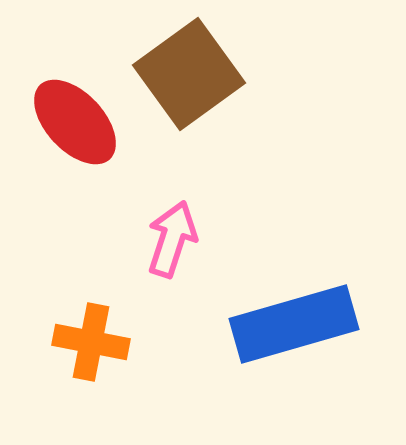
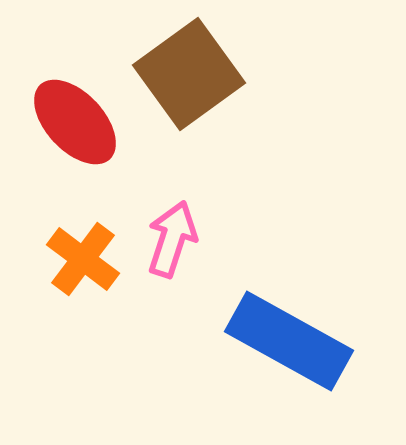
blue rectangle: moved 5 px left, 17 px down; rotated 45 degrees clockwise
orange cross: moved 8 px left, 83 px up; rotated 26 degrees clockwise
